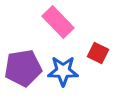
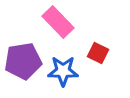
purple pentagon: moved 7 px up
